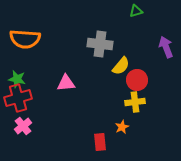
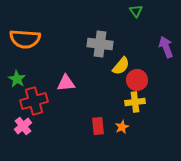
green triangle: rotated 48 degrees counterclockwise
green star: rotated 18 degrees clockwise
red cross: moved 16 px right, 3 px down
red rectangle: moved 2 px left, 16 px up
